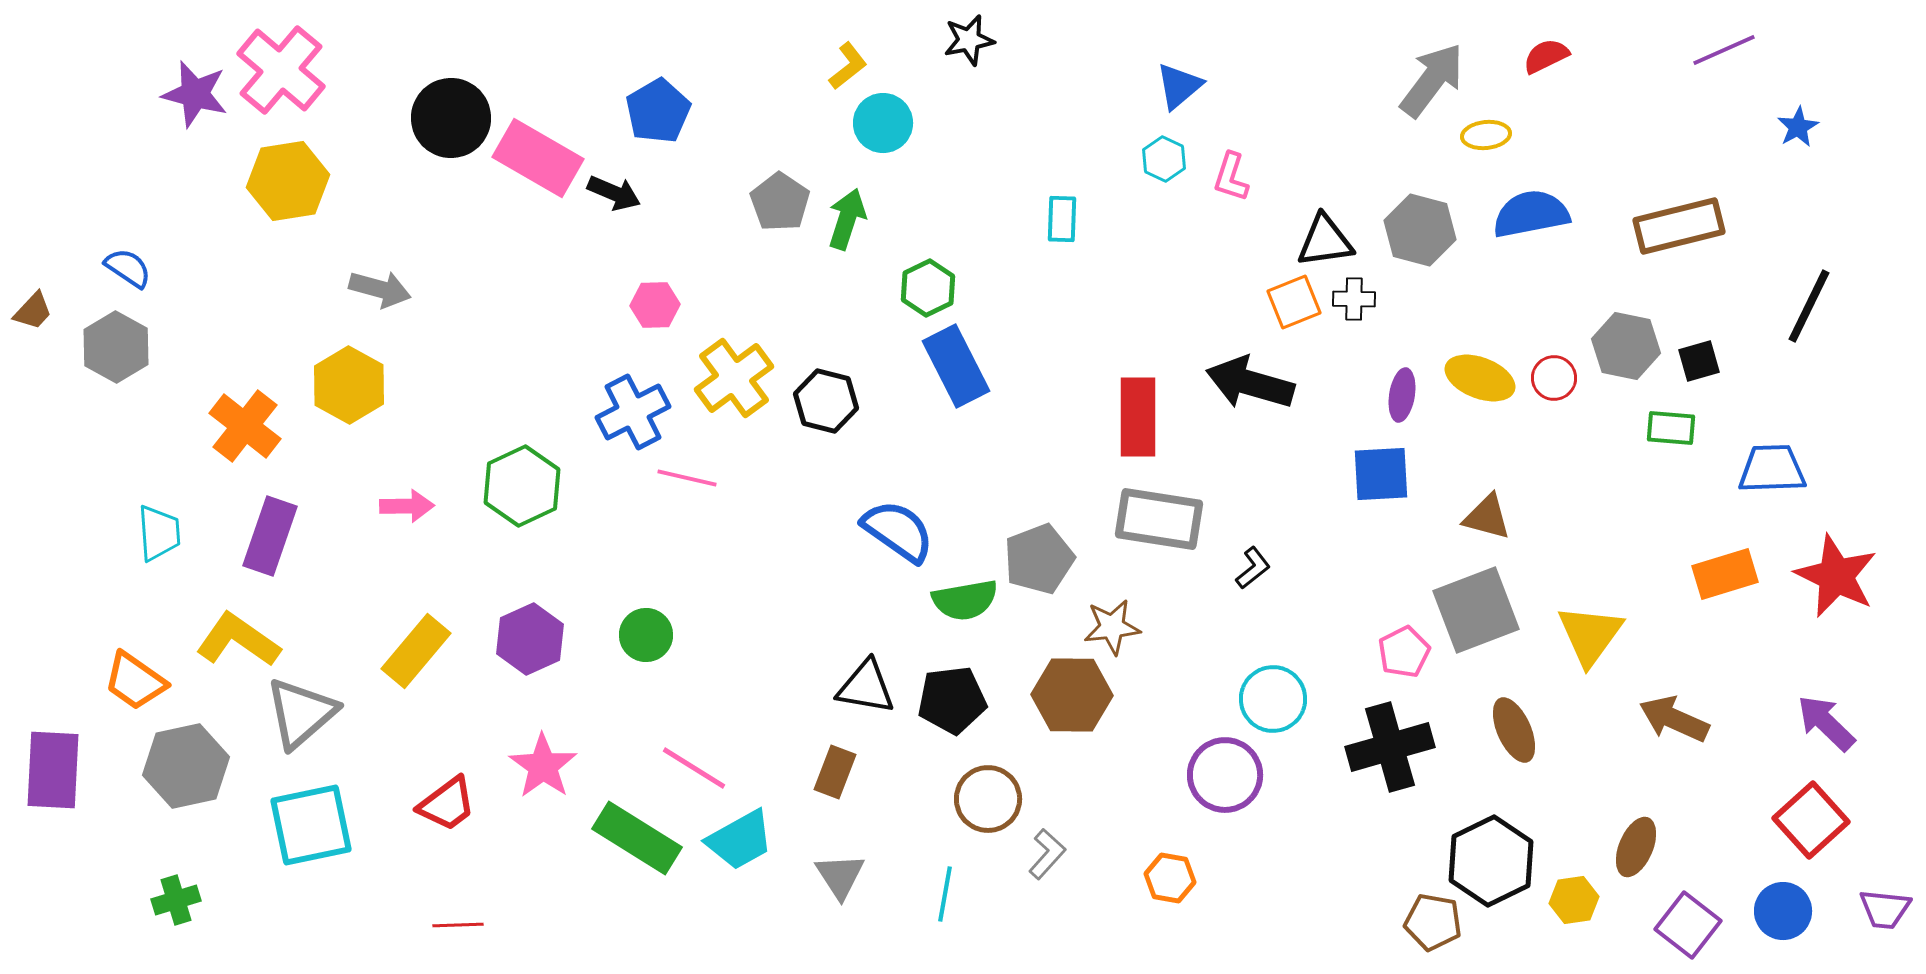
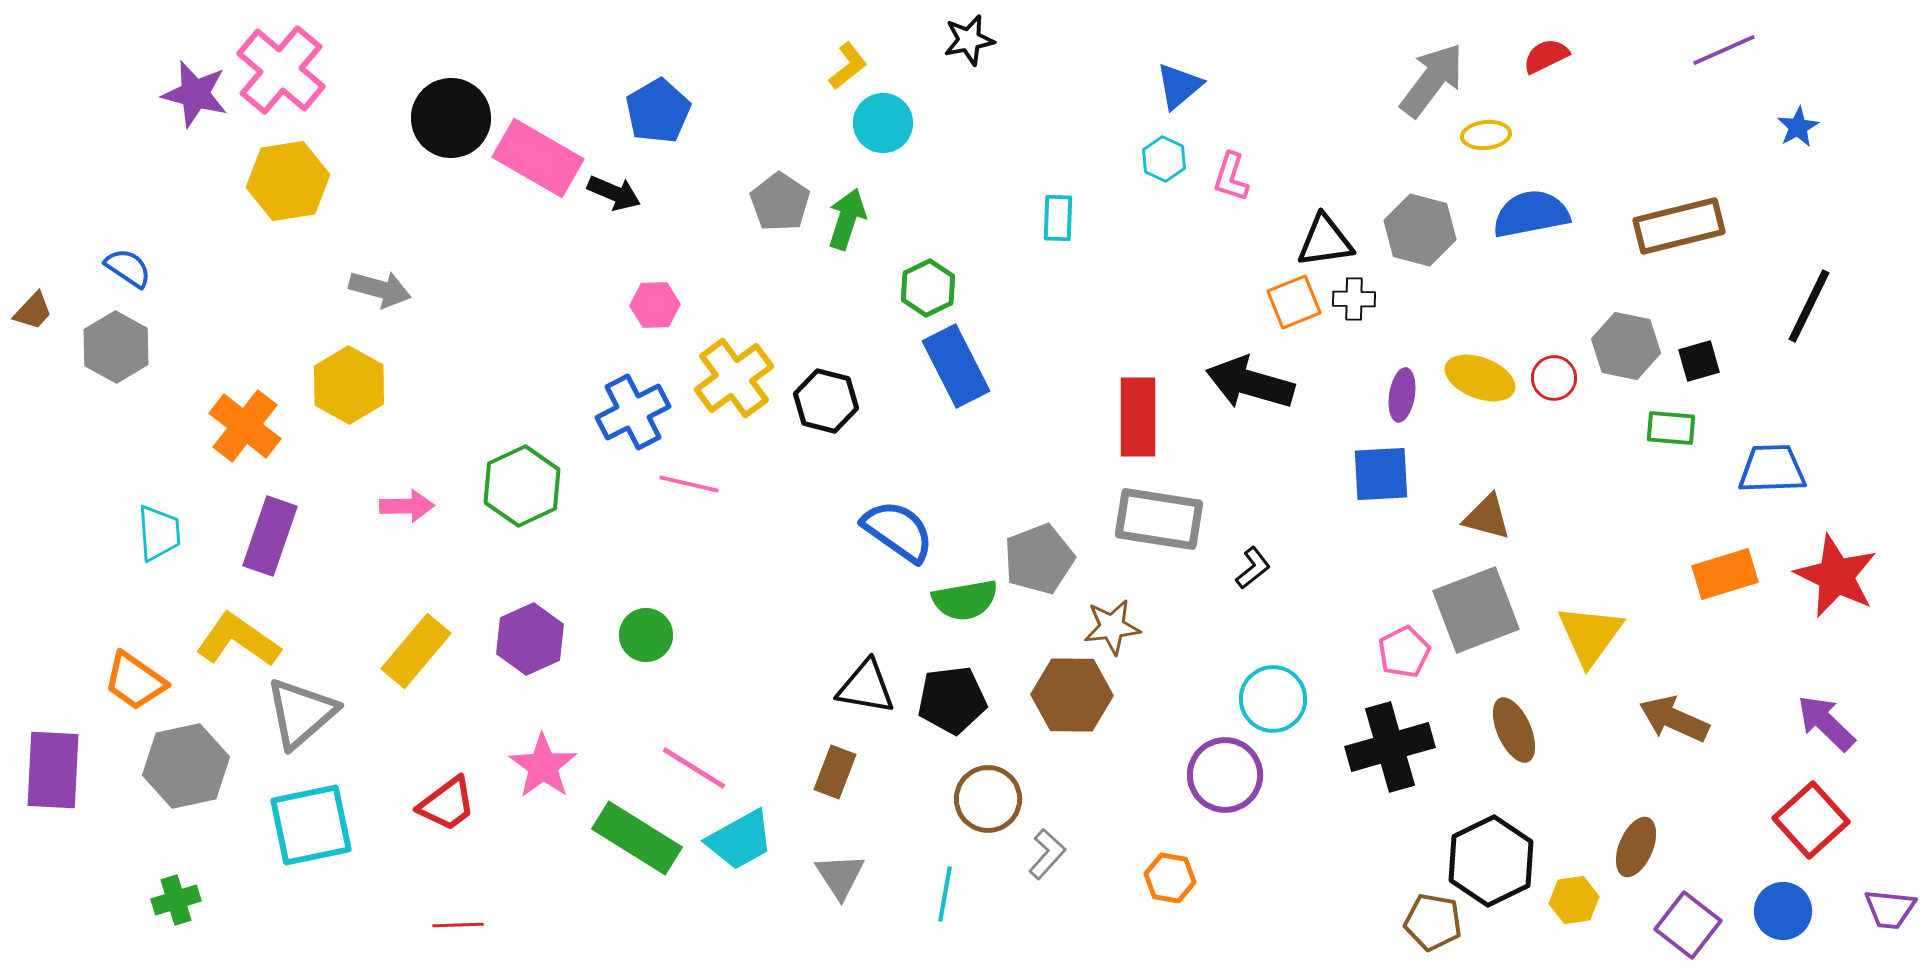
cyan rectangle at (1062, 219): moved 4 px left, 1 px up
pink line at (687, 478): moved 2 px right, 6 px down
purple trapezoid at (1885, 909): moved 5 px right
